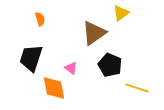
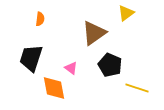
yellow triangle: moved 5 px right
orange semicircle: rotated 24 degrees clockwise
